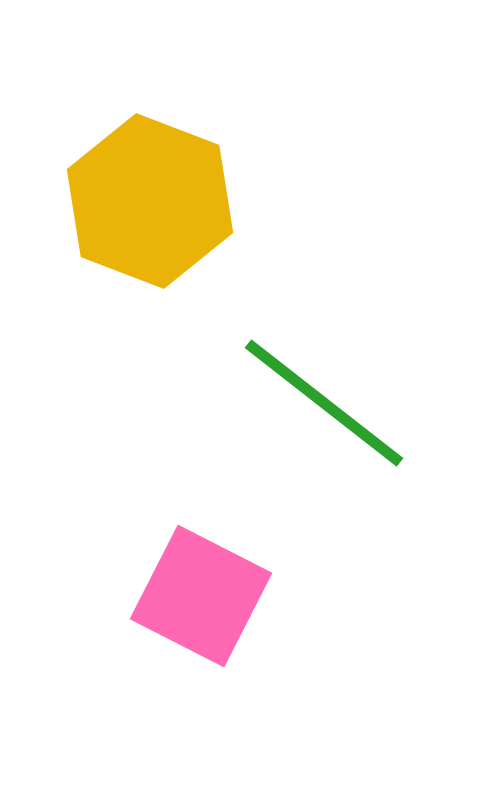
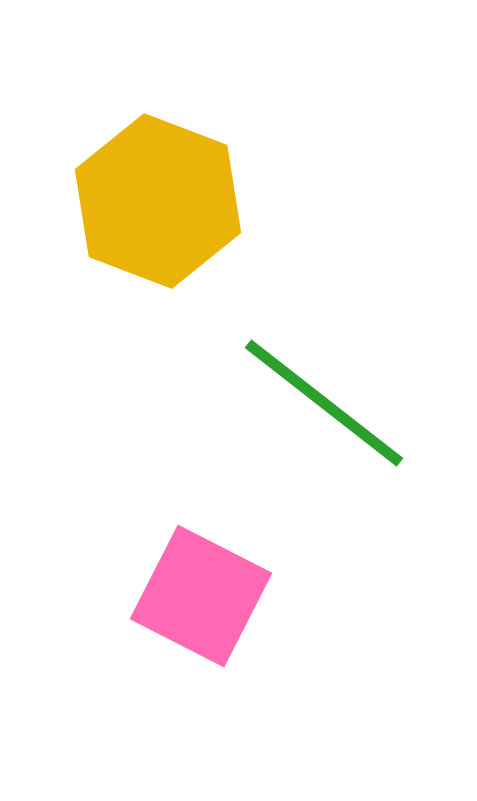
yellow hexagon: moved 8 px right
